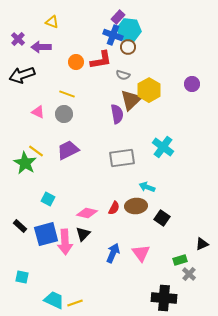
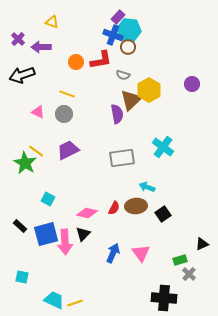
black square at (162, 218): moved 1 px right, 4 px up; rotated 21 degrees clockwise
